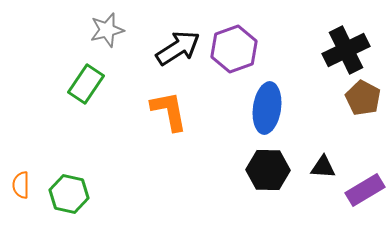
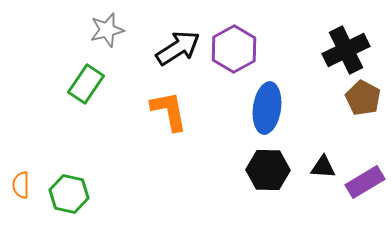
purple hexagon: rotated 9 degrees counterclockwise
purple rectangle: moved 8 px up
